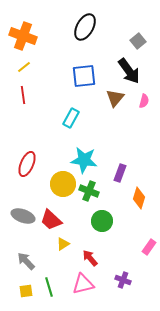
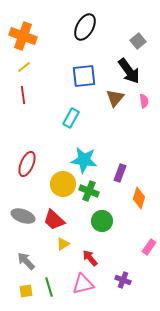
pink semicircle: rotated 24 degrees counterclockwise
red trapezoid: moved 3 px right
